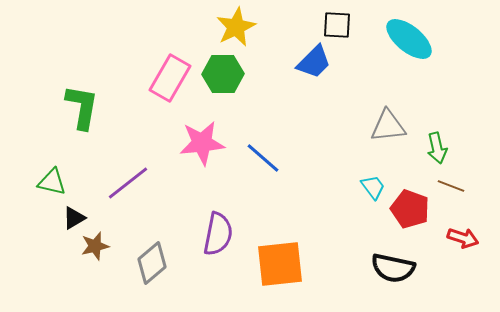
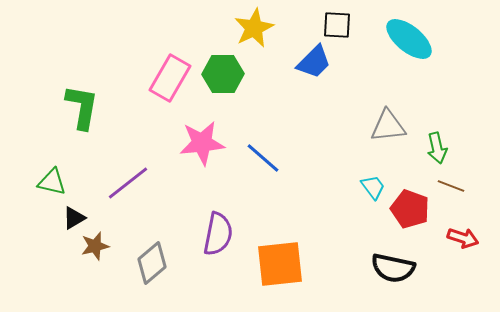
yellow star: moved 18 px right, 1 px down
